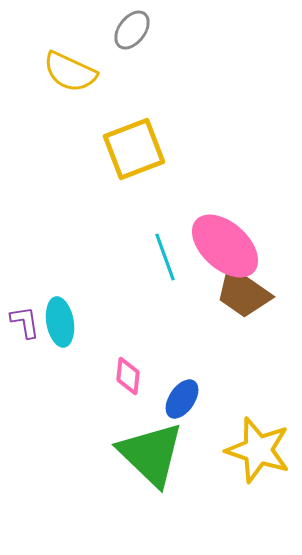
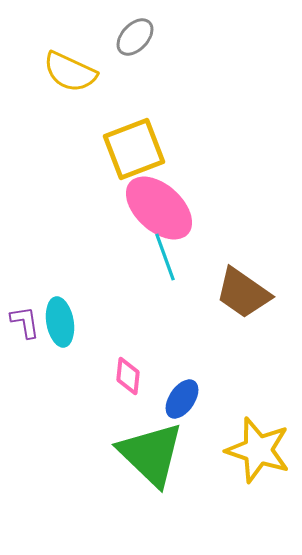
gray ellipse: moved 3 px right, 7 px down; rotated 6 degrees clockwise
pink ellipse: moved 66 px left, 38 px up
